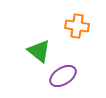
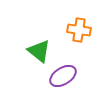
orange cross: moved 2 px right, 4 px down
